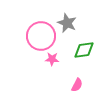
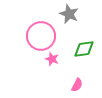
gray star: moved 2 px right, 9 px up
green diamond: moved 1 px up
pink star: rotated 16 degrees clockwise
